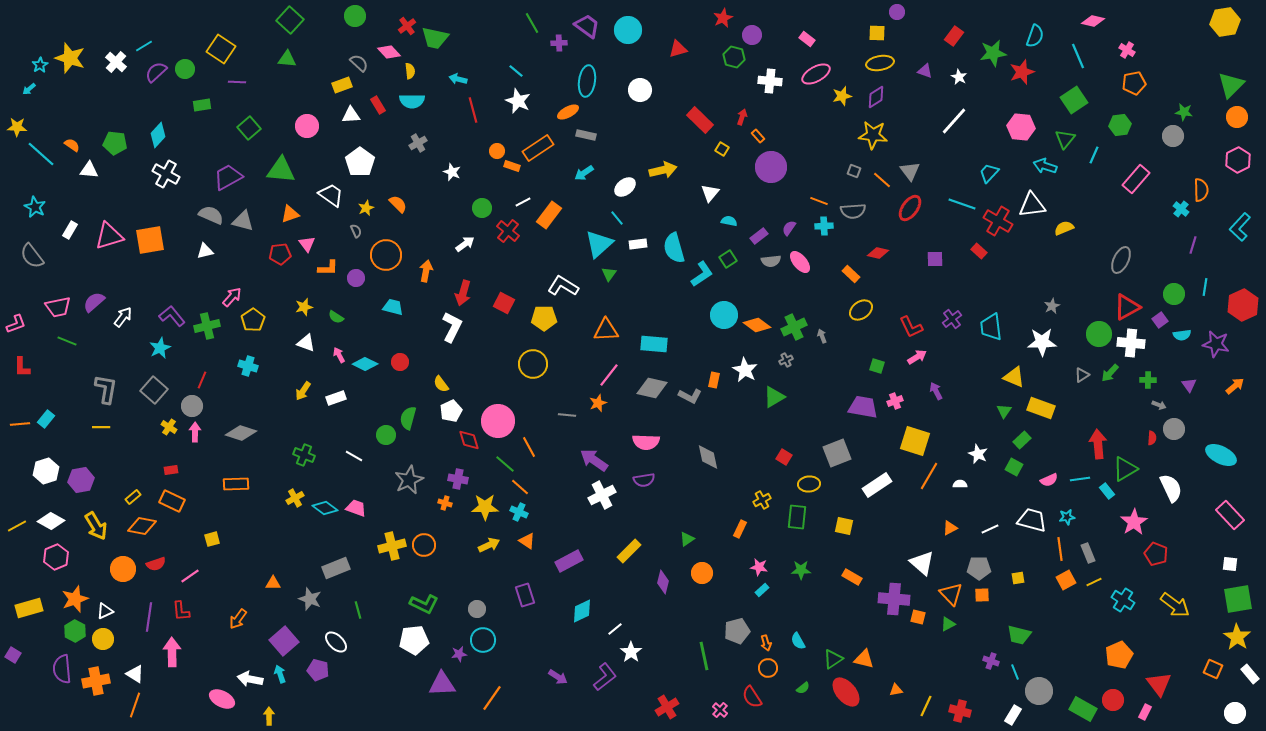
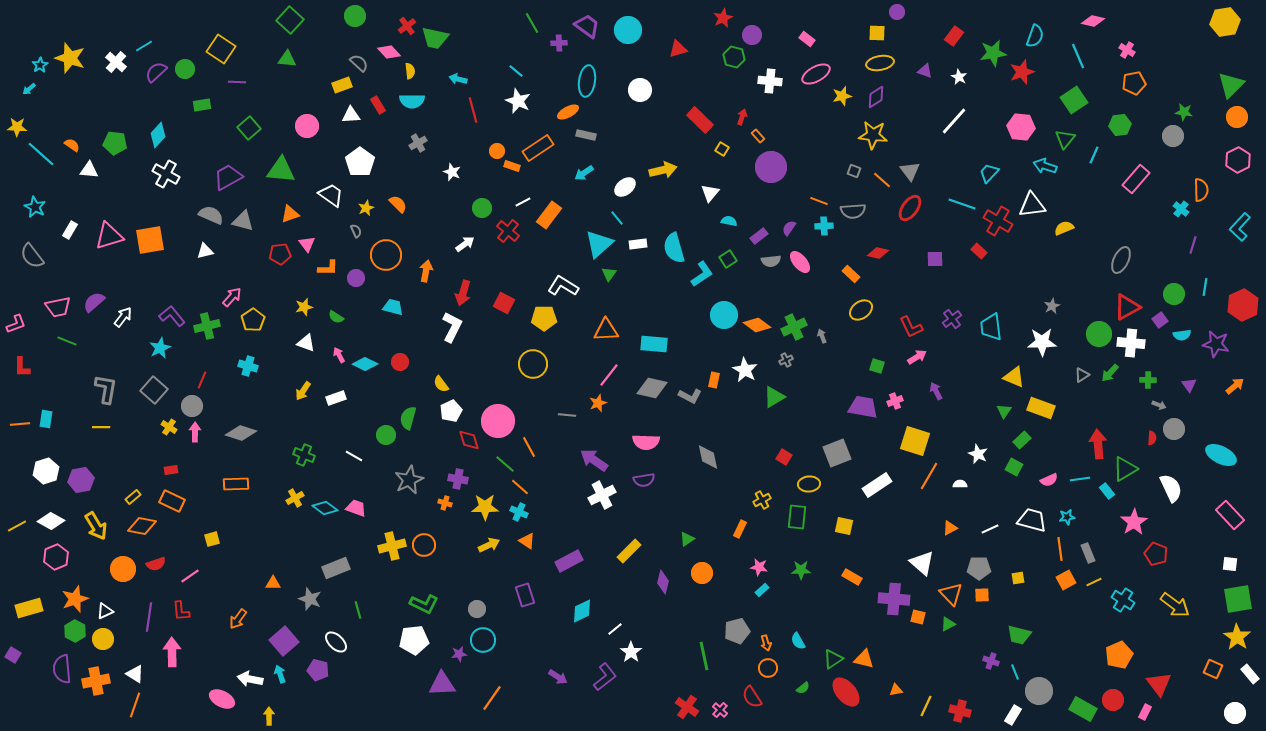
cyan rectangle at (46, 419): rotated 30 degrees counterclockwise
red cross at (667, 707): moved 20 px right; rotated 25 degrees counterclockwise
